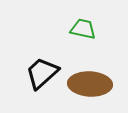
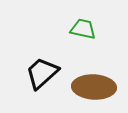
brown ellipse: moved 4 px right, 3 px down
